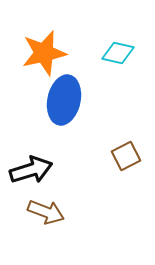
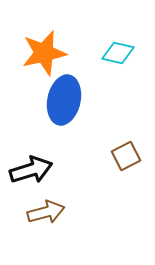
brown arrow: rotated 36 degrees counterclockwise
